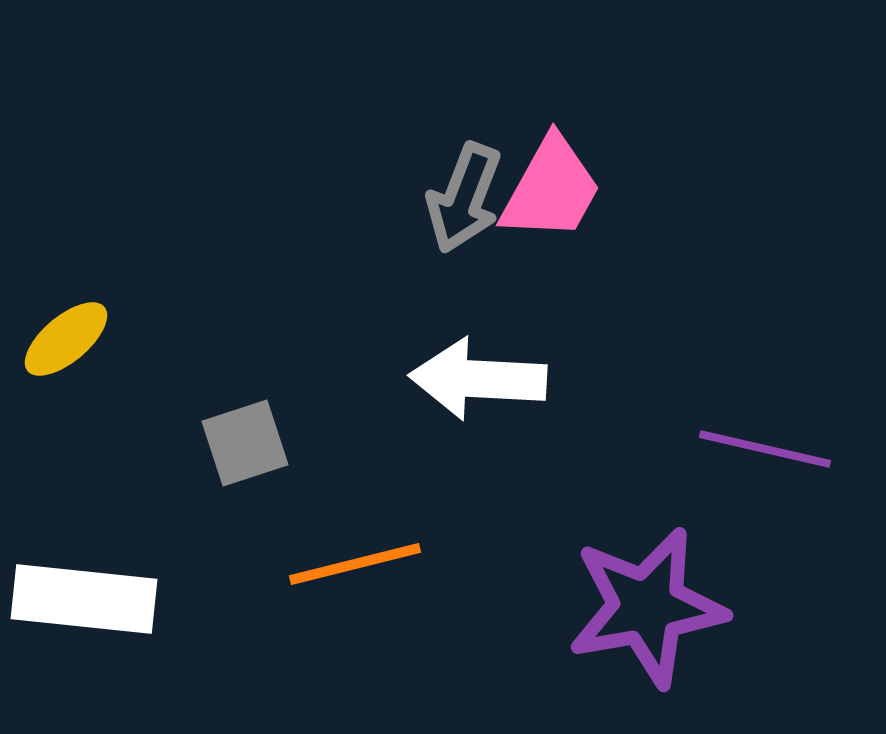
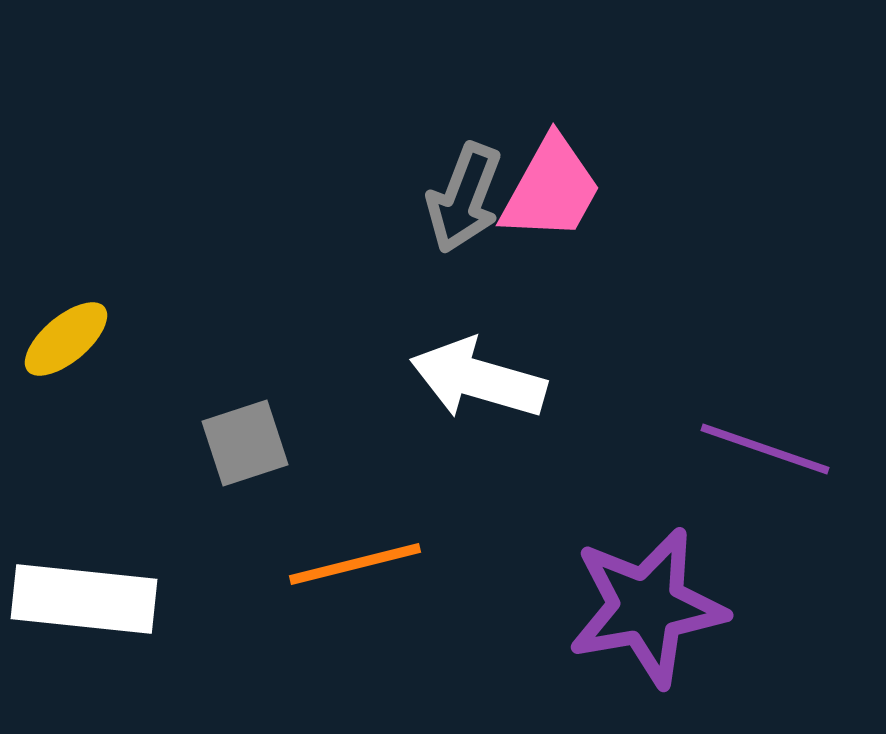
white arrow: rotated 13 degrees clockwise
purple line: rotated 6 degrees clockwise
